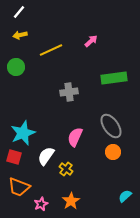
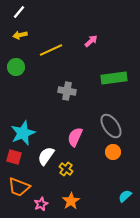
gray cross: moved 2 px left, 1 px up; rotated 18 degrees clockwise
